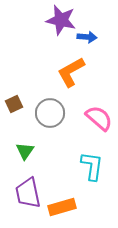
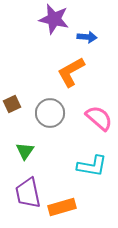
purple star: moved 7 px left, 1 px up
brown square: moved 2 px left
cyan L-shape: rotated 92 degrees clockwise
